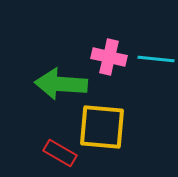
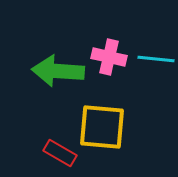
green arrow: moved 3 px left, 13 px up
